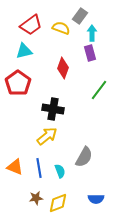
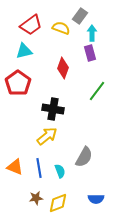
green line: moved 2 px left, 1 px down
